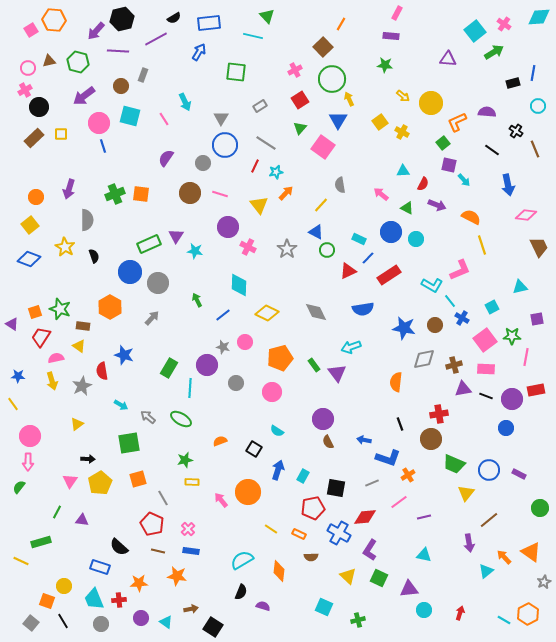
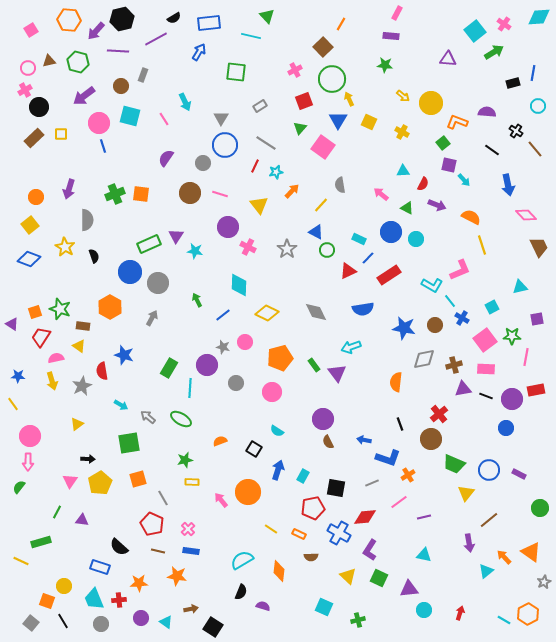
orange hexagon at (54, 20): moved 15 px right
cyan line at (253, 36): moved 2 px left
red square at (300, 100): moved 4 px right, 1 px down; rotated 12 degrees clockwise
yellow square at (380, 122): moved 11 px left; rotated 28 degrees counterclockwise
orange L-shape at (457, 122): rotated 45 degrees clockwise
brown line at (535, 149): rotated 18 degrees counterclockwise
orange arrow at (286, 193): moved 6 px right, 2 px up
pink diamond at (526, 215): rotated 40 degrees clockwise
gray arrow at (152, 318): rotated 14 degrees counterclockwise
red cross at (439, 414): rotated 30 degrees counterclockwise
